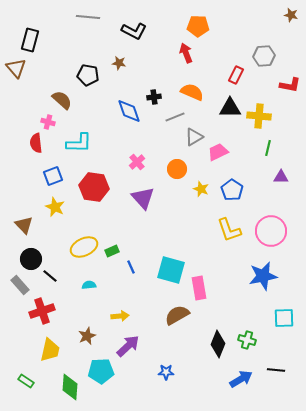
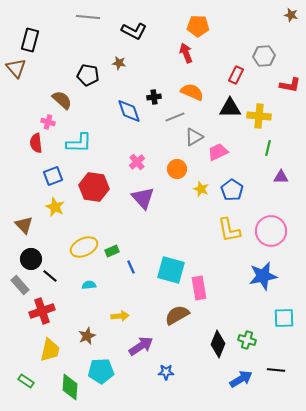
yellow L-shape at (229, 230): rotated 8 degrees clockwise
purple arrow at (128, 346): moved 13 px right; rotated 10 degrees clockwise
